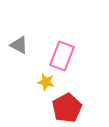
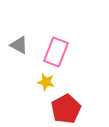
pink rectangle: moved 6 px left, 4 px up
red pentagon: moved 1 px left, 1 px down
